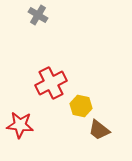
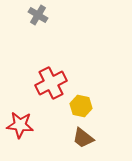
brown trapezoid: moved 16 px left, 8 px down
